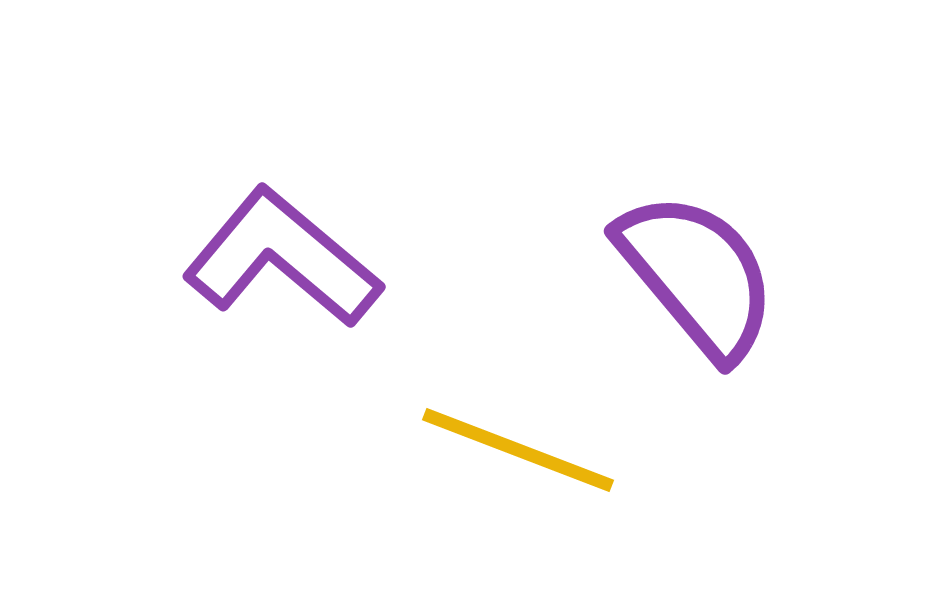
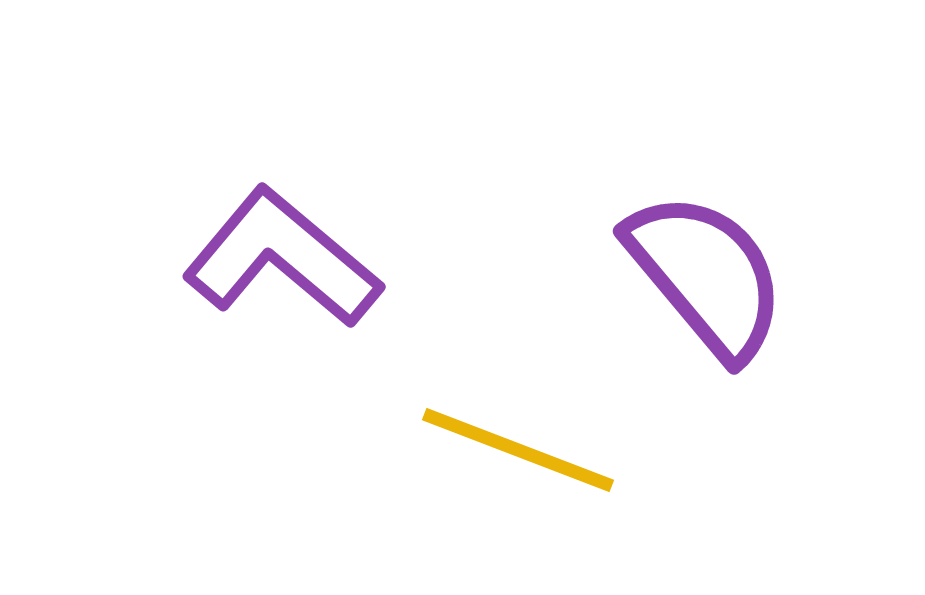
purple semicircle: moved 9 px right
